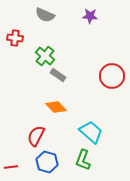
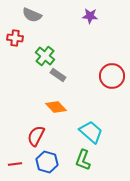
gray semicircle: moved 13 px left
red line: moved 4 px right, 3 px up
